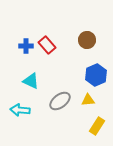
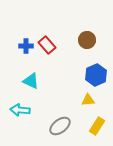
gray ellipse: moved 25 px down
